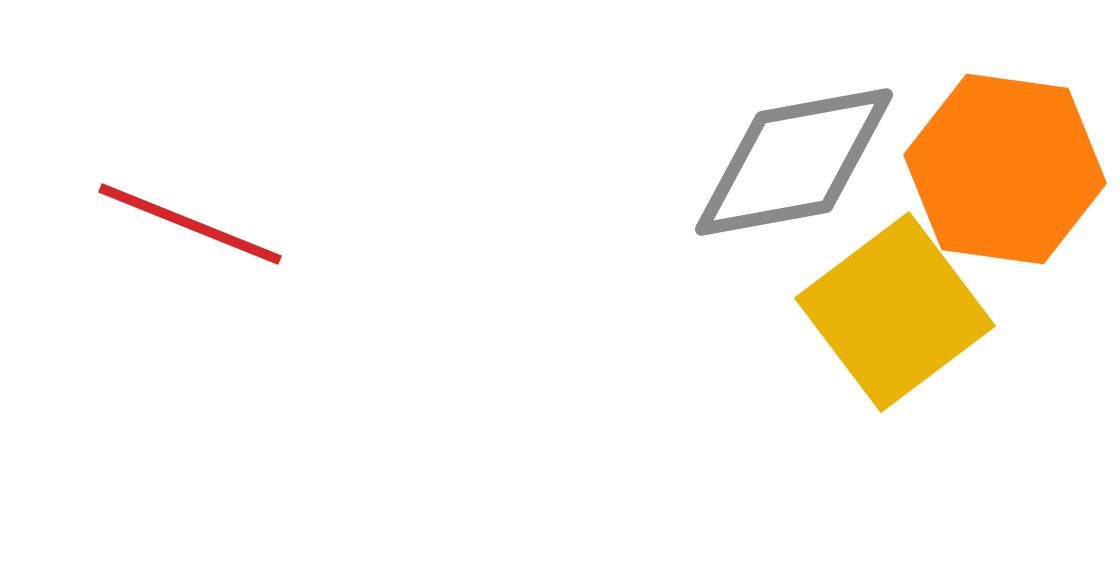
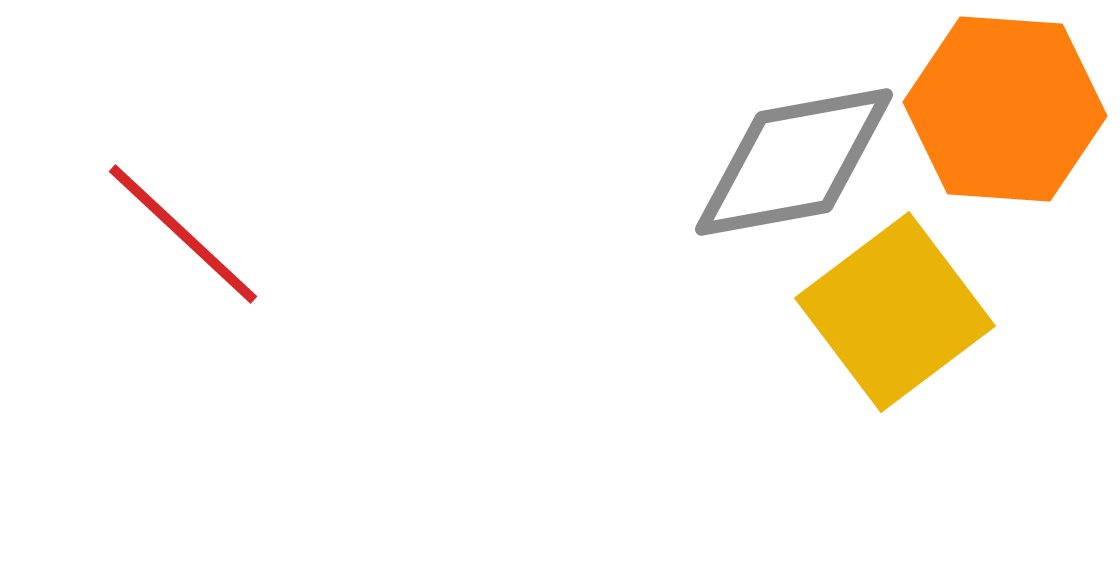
orange hexagon: moved 60 px up; rotated 4 degrees counterclockwise
red line: moved 7 px left, 10 px down; rotated 21 degrees clockwise
